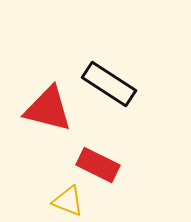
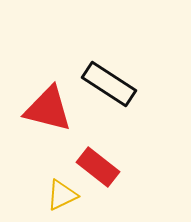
red rectangle: moved 2 px down; rotated 12 degrees clockwise
yellow triangle: moved 6 px left, 6 px up; rotated 48 degrees counterclockwise
